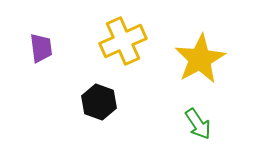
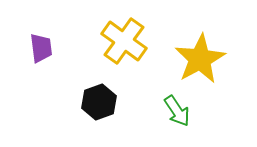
yellow cross: moved 1 px right; rotated 30 degrees counterclockwise
black hexagon: rotated 20 degrees clockwise
green arrow: moved 21 px left, 13 px up
